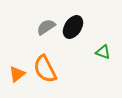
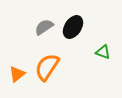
gray semicircle: moved 2 px left
orange semicircle: moved 2 px right, 2 px up; rotated 60 degrees clockwise
